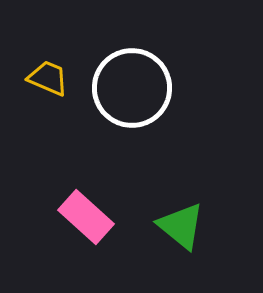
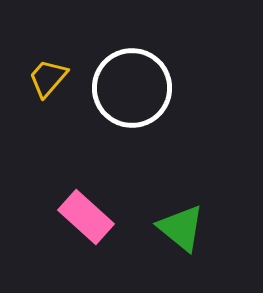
yellow trapezoid: rotated 72 degrees counterclockwise
green triangle: moved 2 px down
